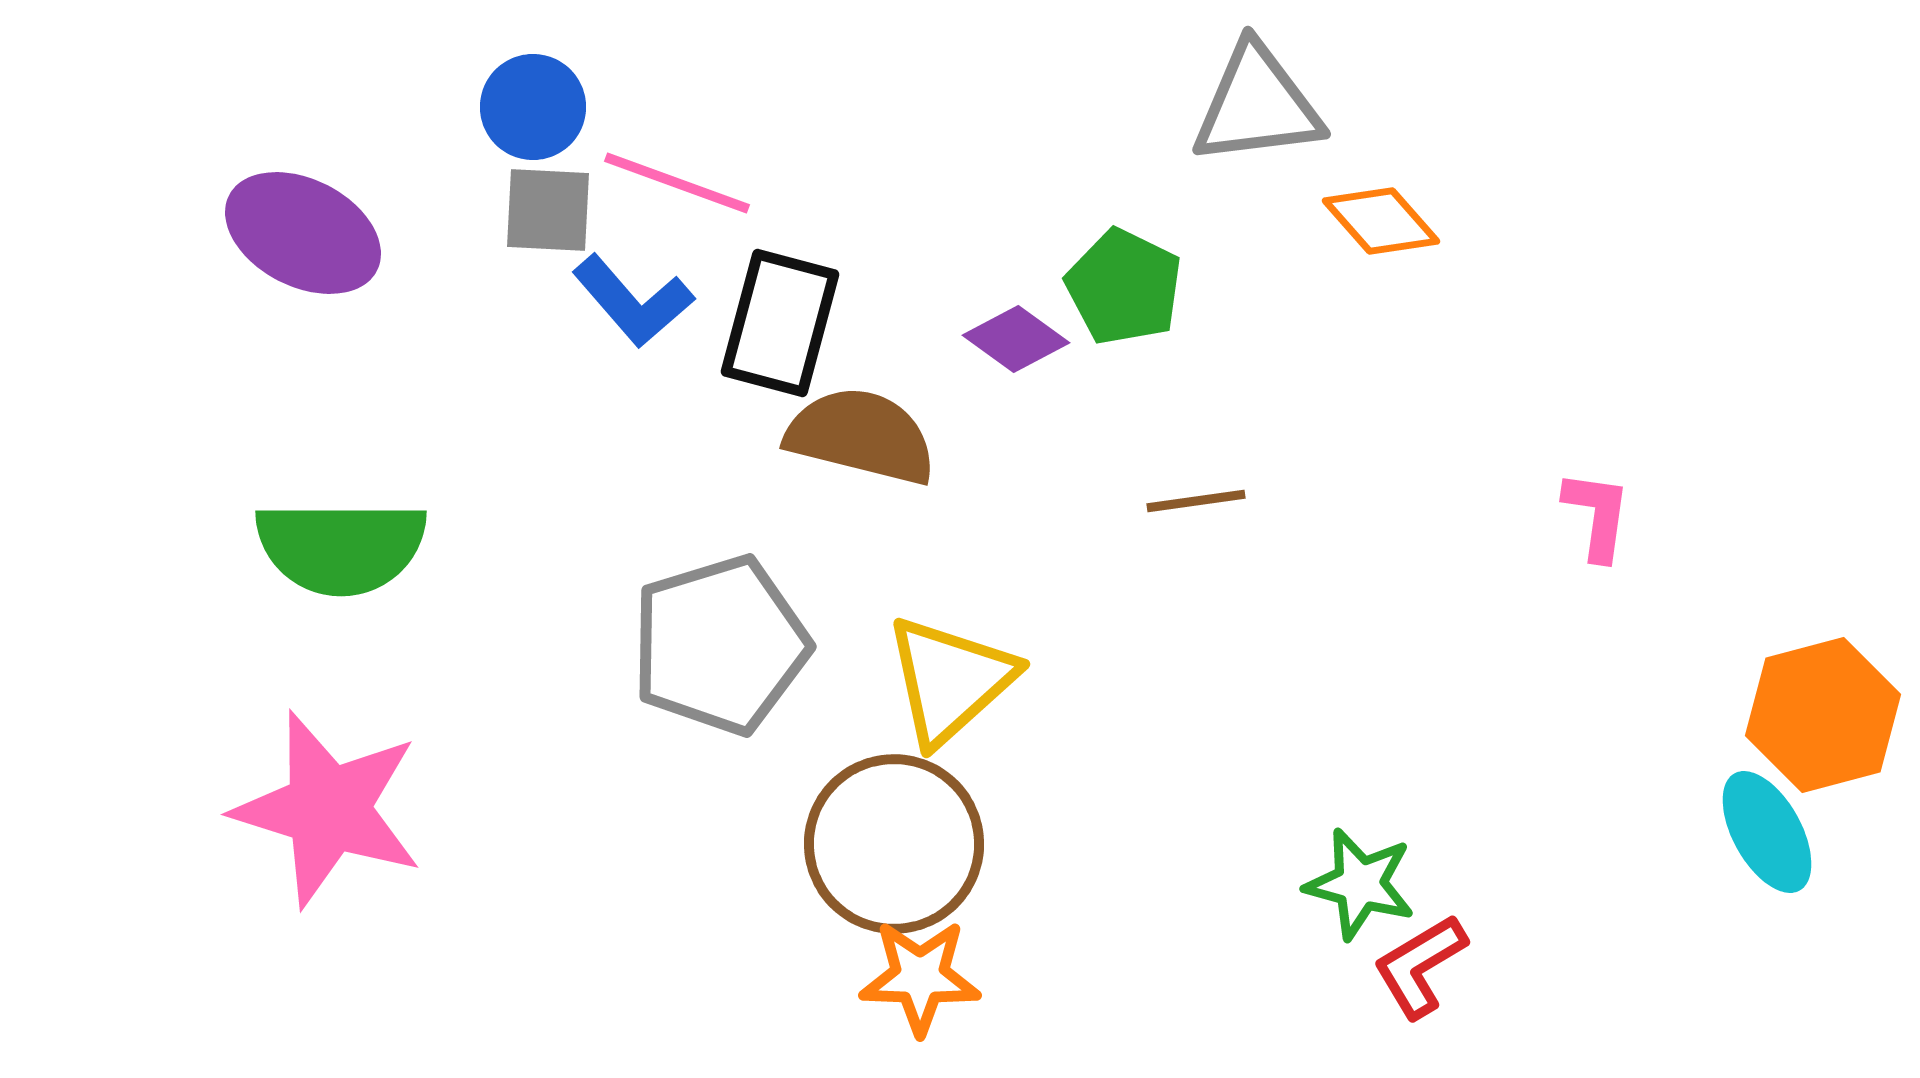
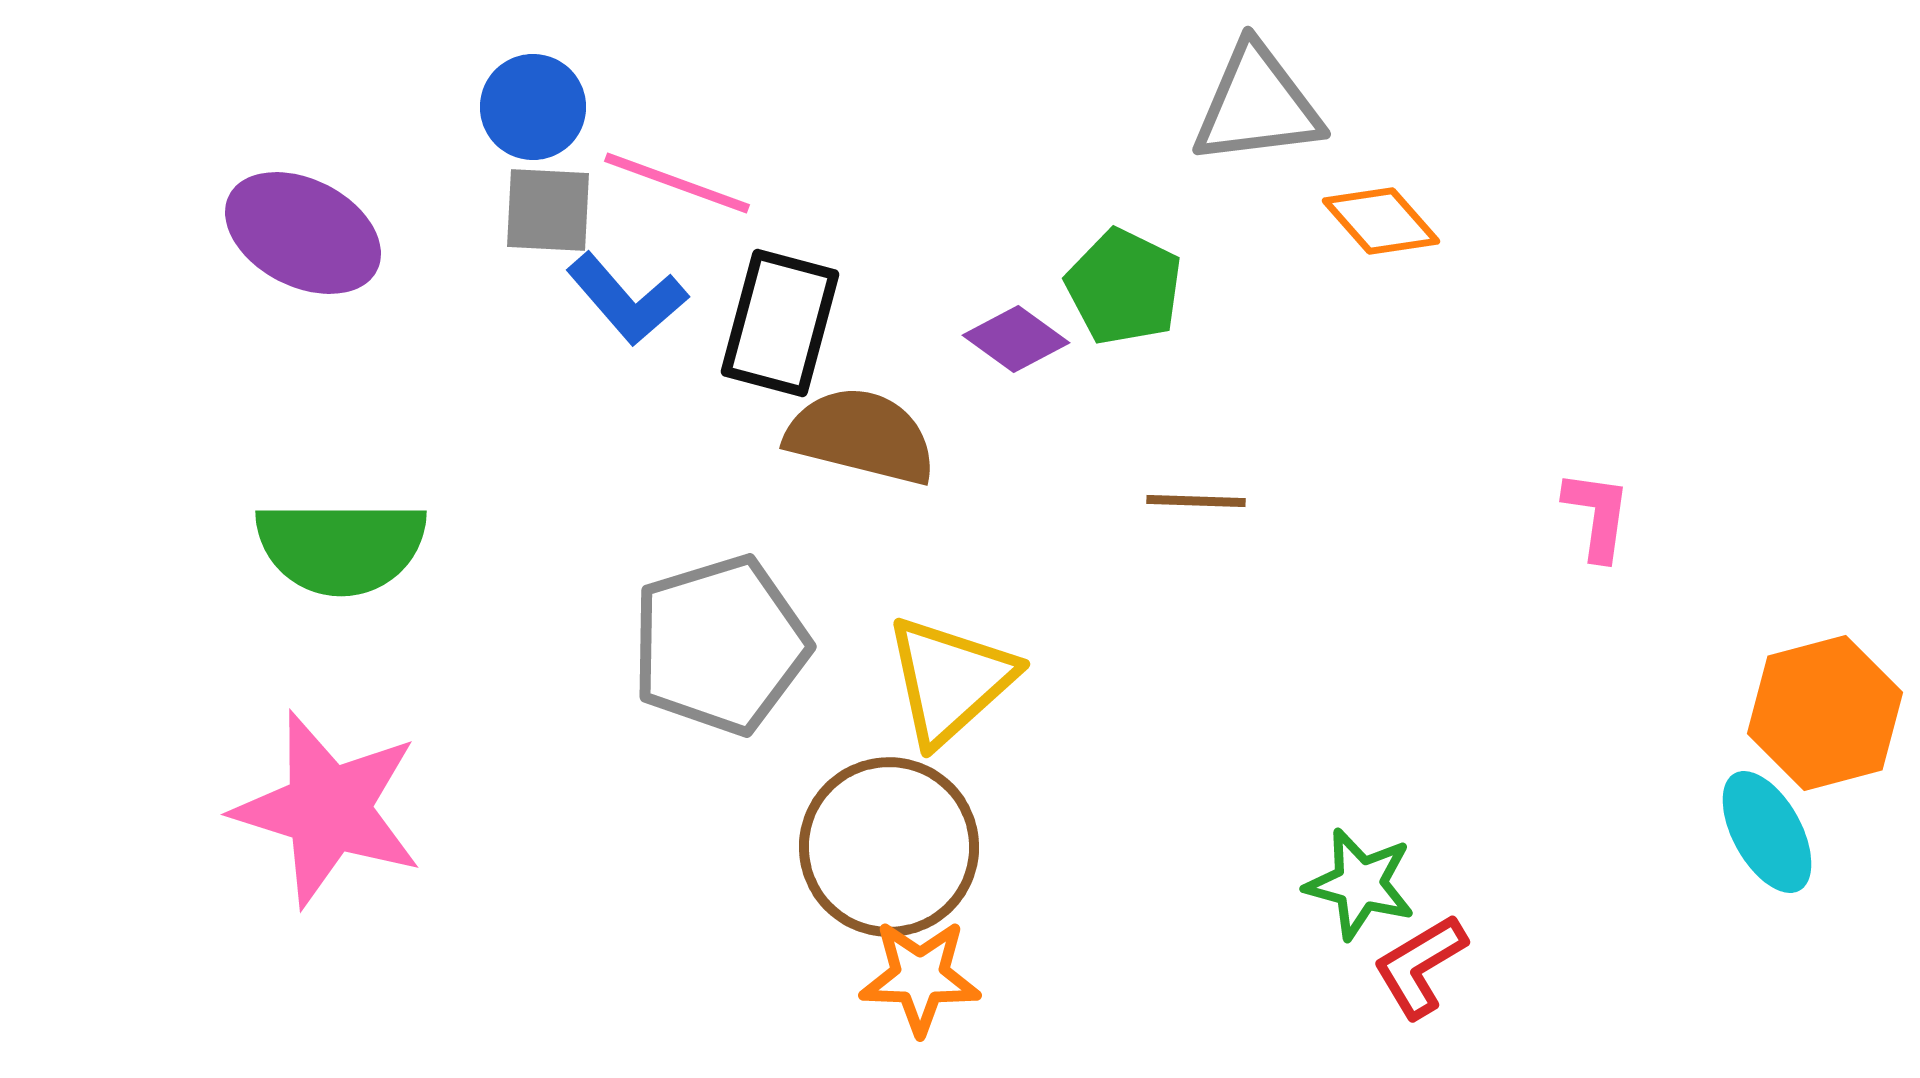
blue L-shape: moved 6 px left, 2 px up
brown line: rotated 10 degrees clockwise
orange hexagon: moved 2 px right, 2 px up
brown circle: moved 5 px left, 3 px down
